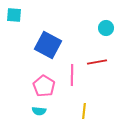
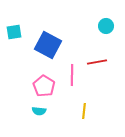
cyan square: moved 17 px down; rotated 14 degrees counterclockwise
cyan circle: moved 2 px up
